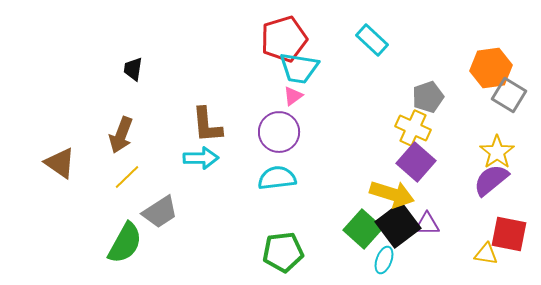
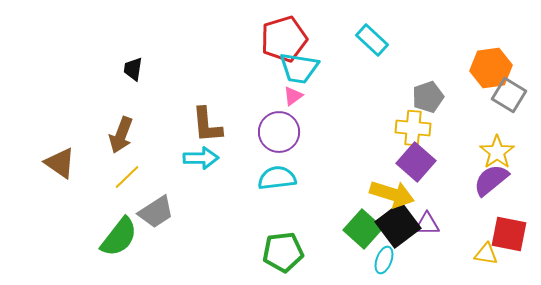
yellow cross: rotated 20 degrees counterclockwise
gray trapezoid: moved 4 px left
green semicircle: moved 6 px left, 6 px up; rotated 9 degrees clockwise
